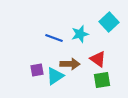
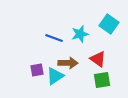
cyan square: moved 2 px down; rotated 12 degrees counterclockwise
brown arrow: moved 2 px left, 1 px up
